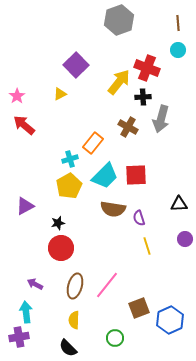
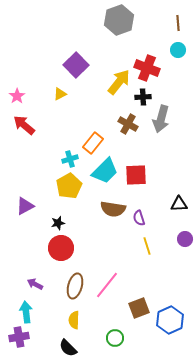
brown cross: moved 3 px up
cyan trapezoid: moved 5 px up
